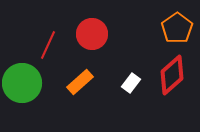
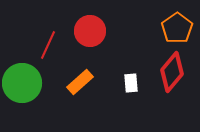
red circle: moved 2 px left, 3 px up
red diamond: moved 3 px up; rotated 9 degrees counterclockwise
white rectangle: rotated 42 degrees counterclockwise
